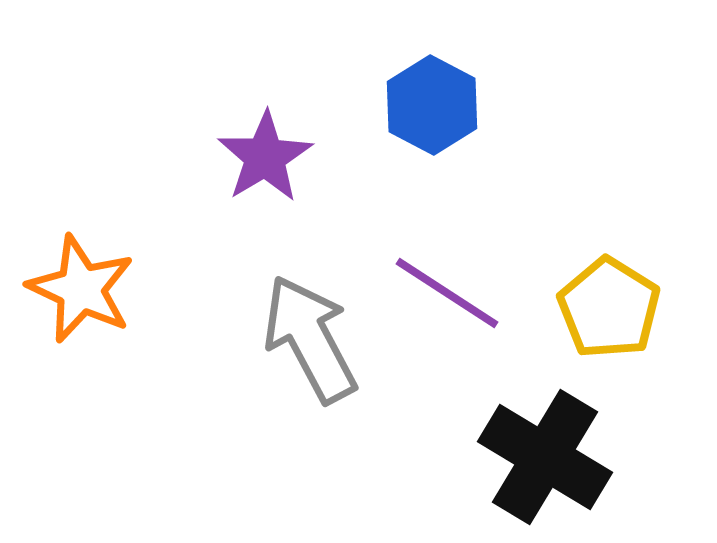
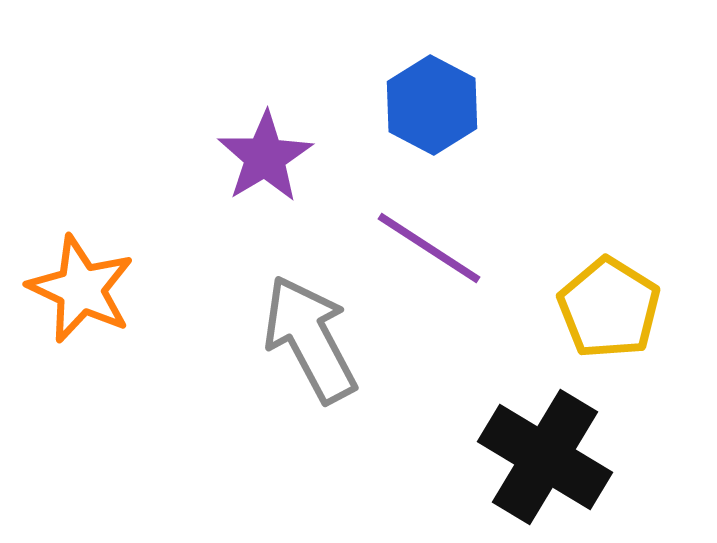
purple line: moved 18 px left, 45 px up
